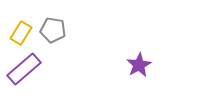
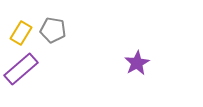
purple star: moved 2 px left, 2 px up
purple rectangle: moved 3 px left
